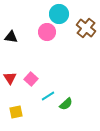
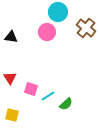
cyan circle: moved 1 px left, 2 px up
pink square: moved 10 px down; rotated 24 degrees counterclockwise
yellow square: moved 4 px left, 3 px down; rotated 24 degrees clockwise
